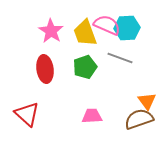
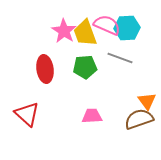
pink star: moved 13 px right
green pentagon: rotated 15 degrees clockwise
